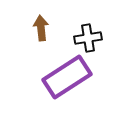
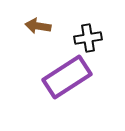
brown arrow: moved 3 px left, 2 px up; rotated 75 degrees counterclockwise
